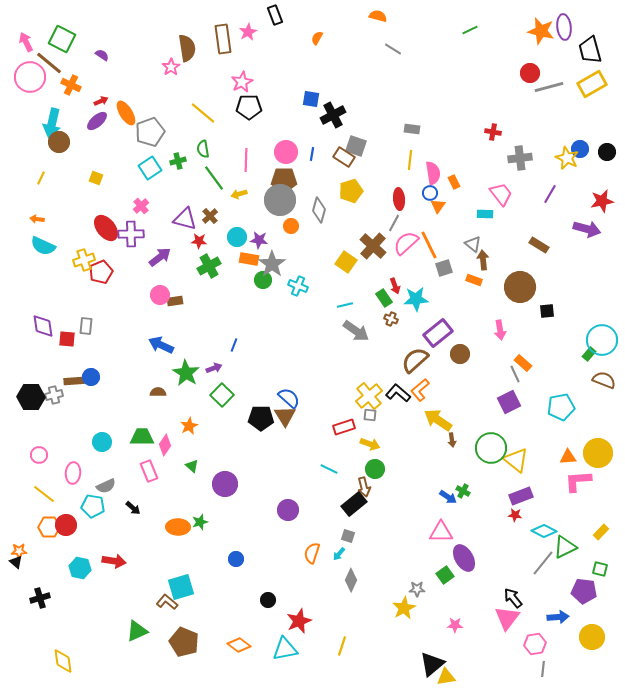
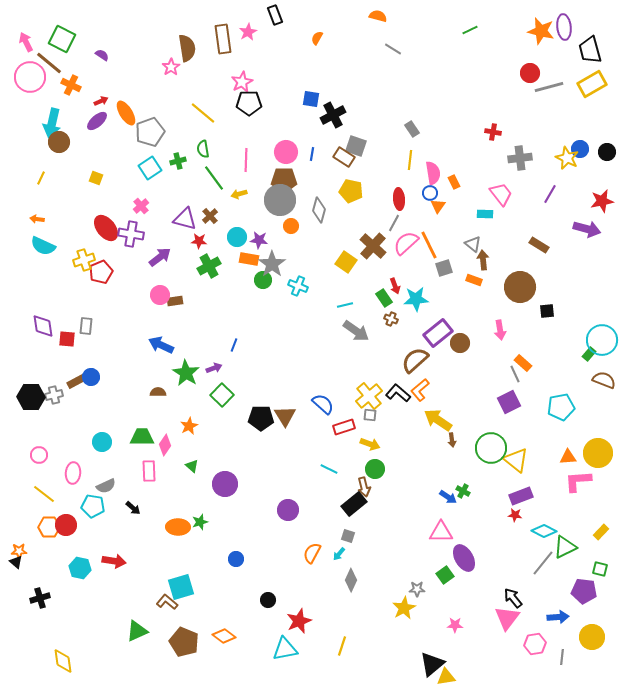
black pentagon at (249, 107): moved 4 px up
gray rectangle at (412, 129): rotated 49 degrees clockwise
yellow pentagon at (351, 191): rotated 30 degrees clockwise
purple cross at (131, 234): rotated 10 degrees clockwise
brown circle at (460, 354): moved 11 px up
brown rectangle at (74, 381): moved 3 px right; rotated 24 degrees counterclockwise
blue semicircle at (289, 398): moved 34 px right, 6 px down
pink rectangle at (149, 471): rotated 20 degrees clockwise
orange semicircle at (312, 553): rotated 10 degrees clockwise
orange diamond at (239, 645): moved 15 px left, 9 px up
gray line at (543, 669): moved 19 px right, 12 px up
